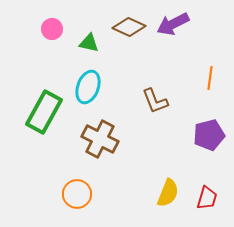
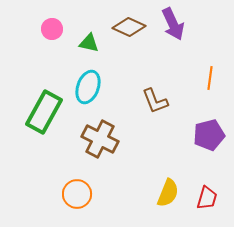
purple arrow: rotated 88 degrees counterclockwise
